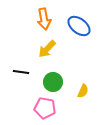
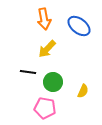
black line: moved 7 px right
